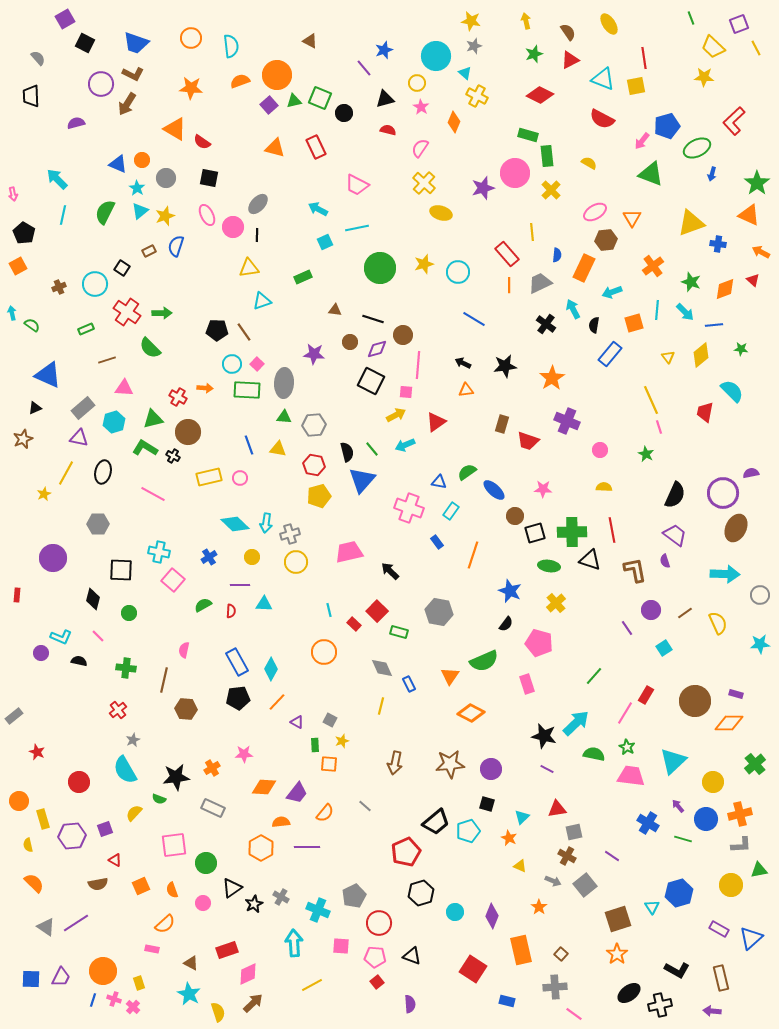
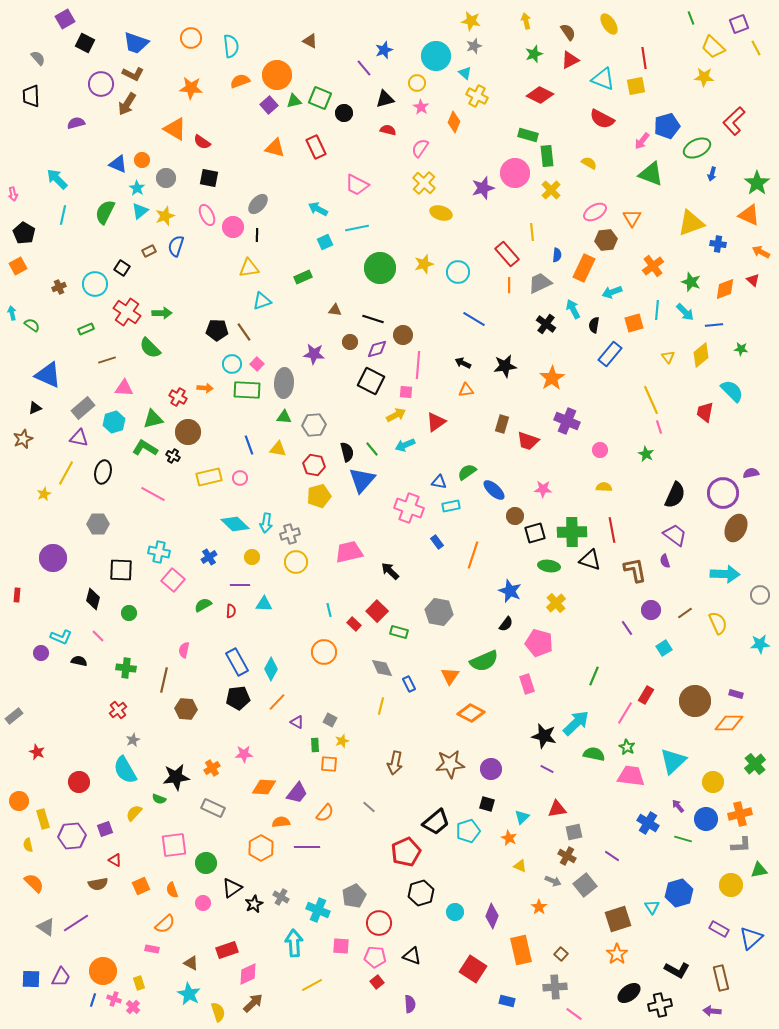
cyan rectangle at (451, 511): moved 5 px up; rotated 42 degrees clockwise
green line at (594, 676): rotated 18 degrees counterclockwise
gray line at (365, 806): moved 4 px right, 1 px down
